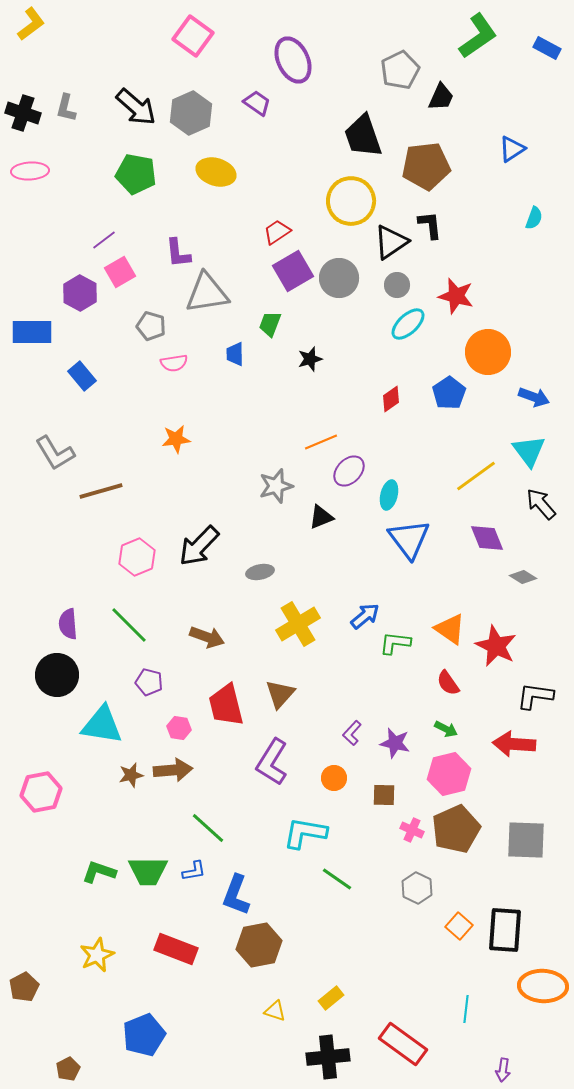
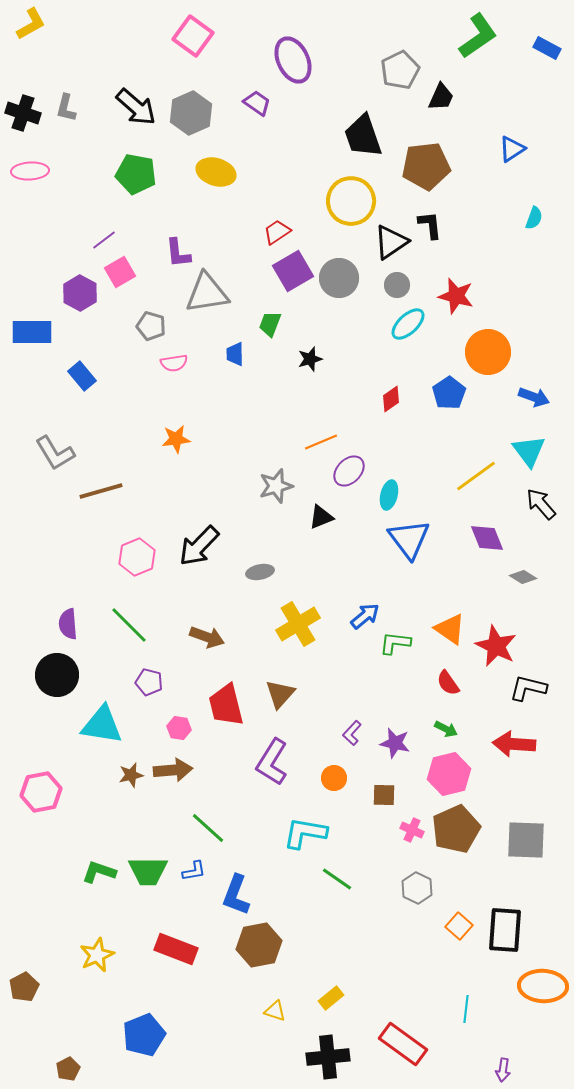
yellow L-shape at (31, 24): rotated 8 degrees clockwise
black L-shape at (535, 696): moved 7 px left, 8 px up; rotated 6 degrees clockwise
